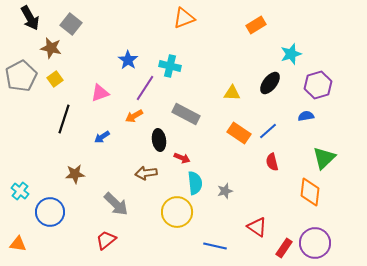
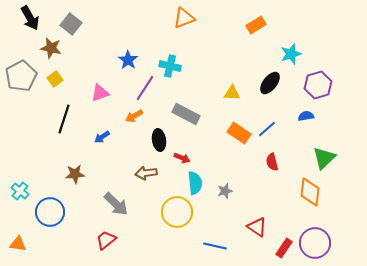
blue line at (268, 131): moved 1 px left, 2 px up
